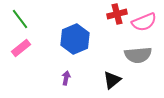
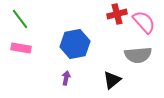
pink semicircle: rotated 110 degrees counterclockwise
blue hexagon: moved 5 px down; rotated 12 degrees clockwise
pink rectangle: rotated 48 degrees clockwise
